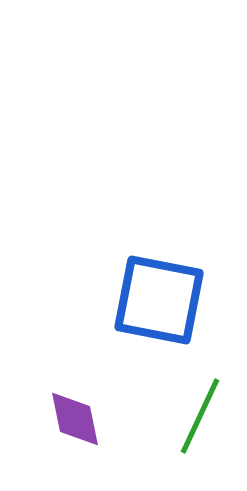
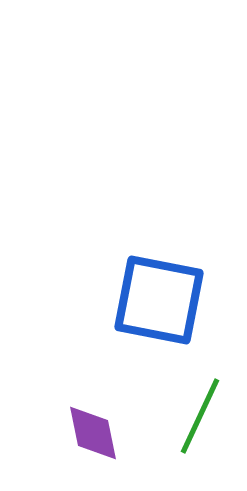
purple diamond: moved 18 px right, 14 px down
